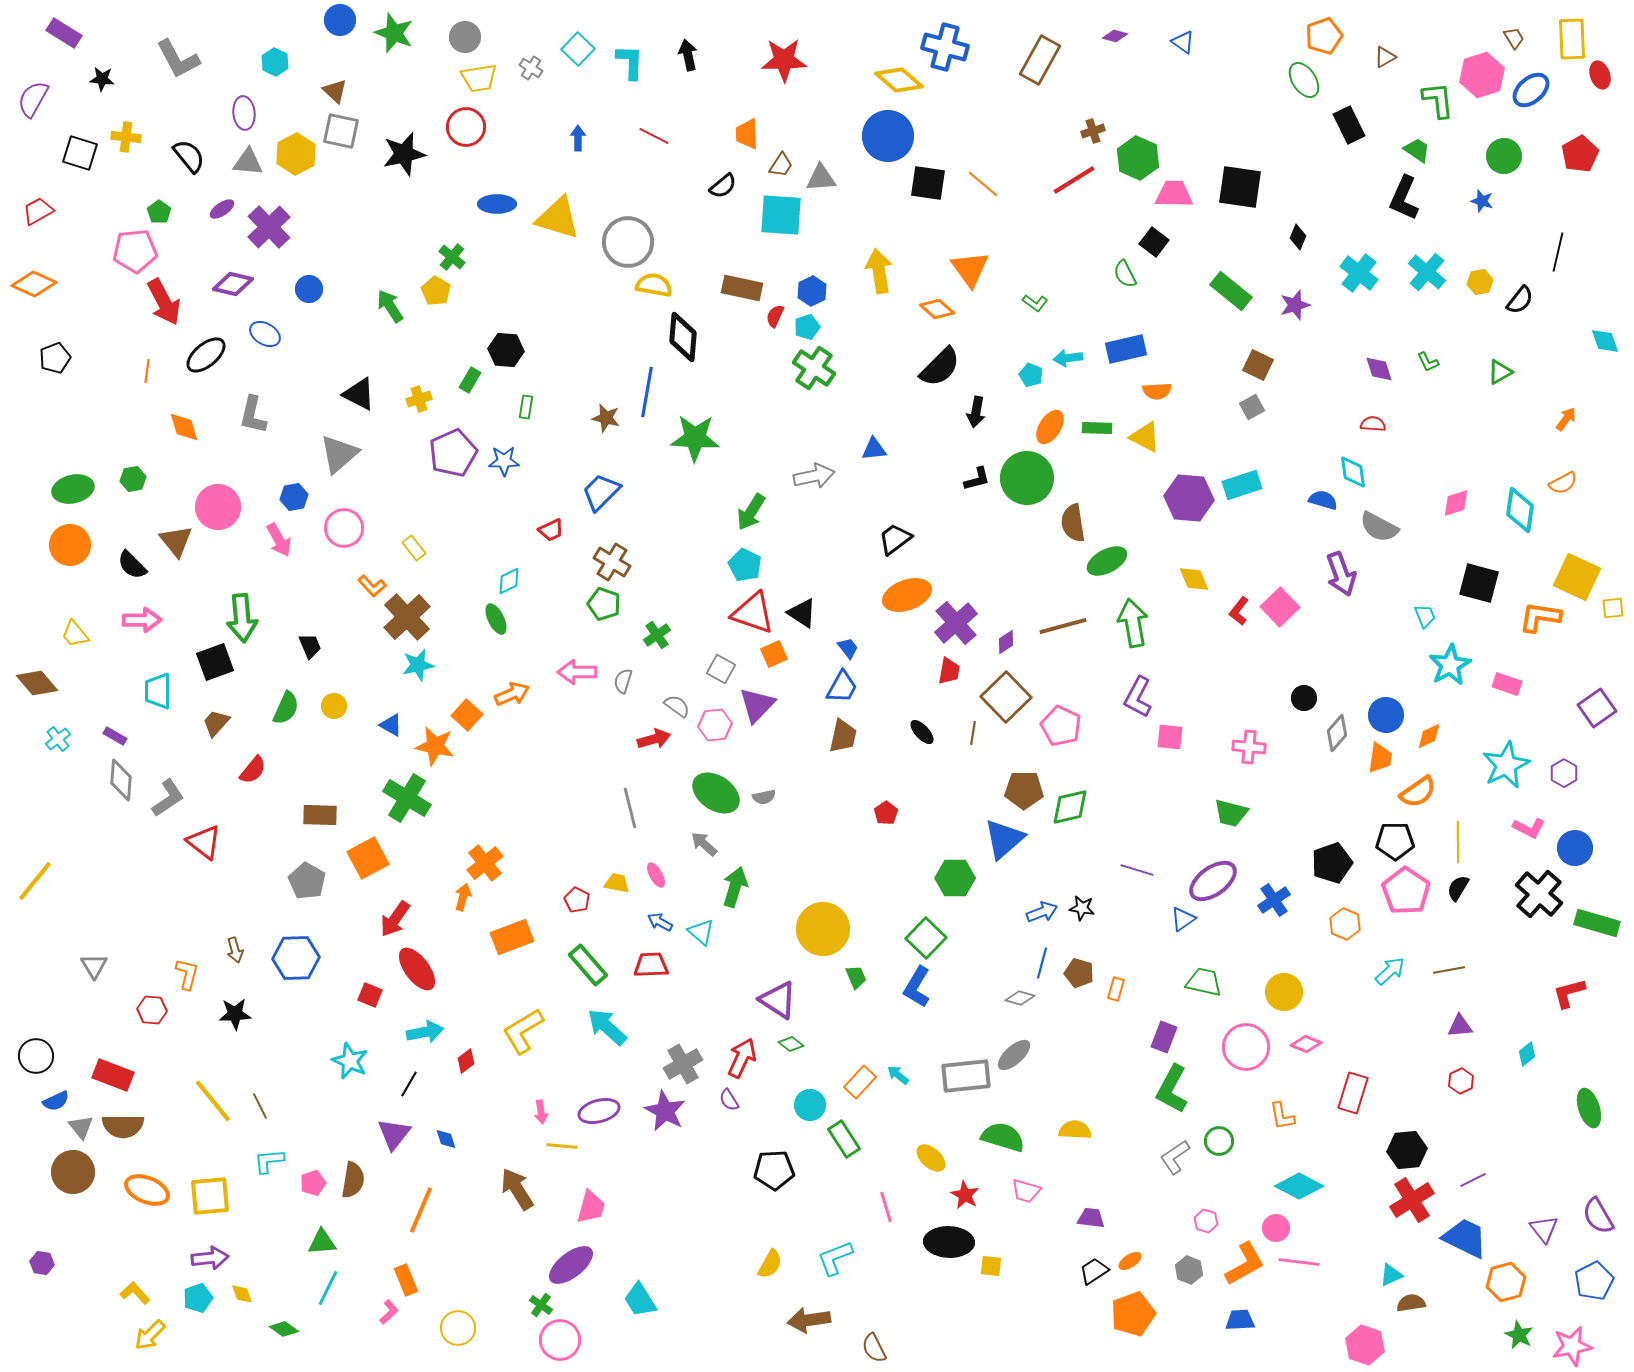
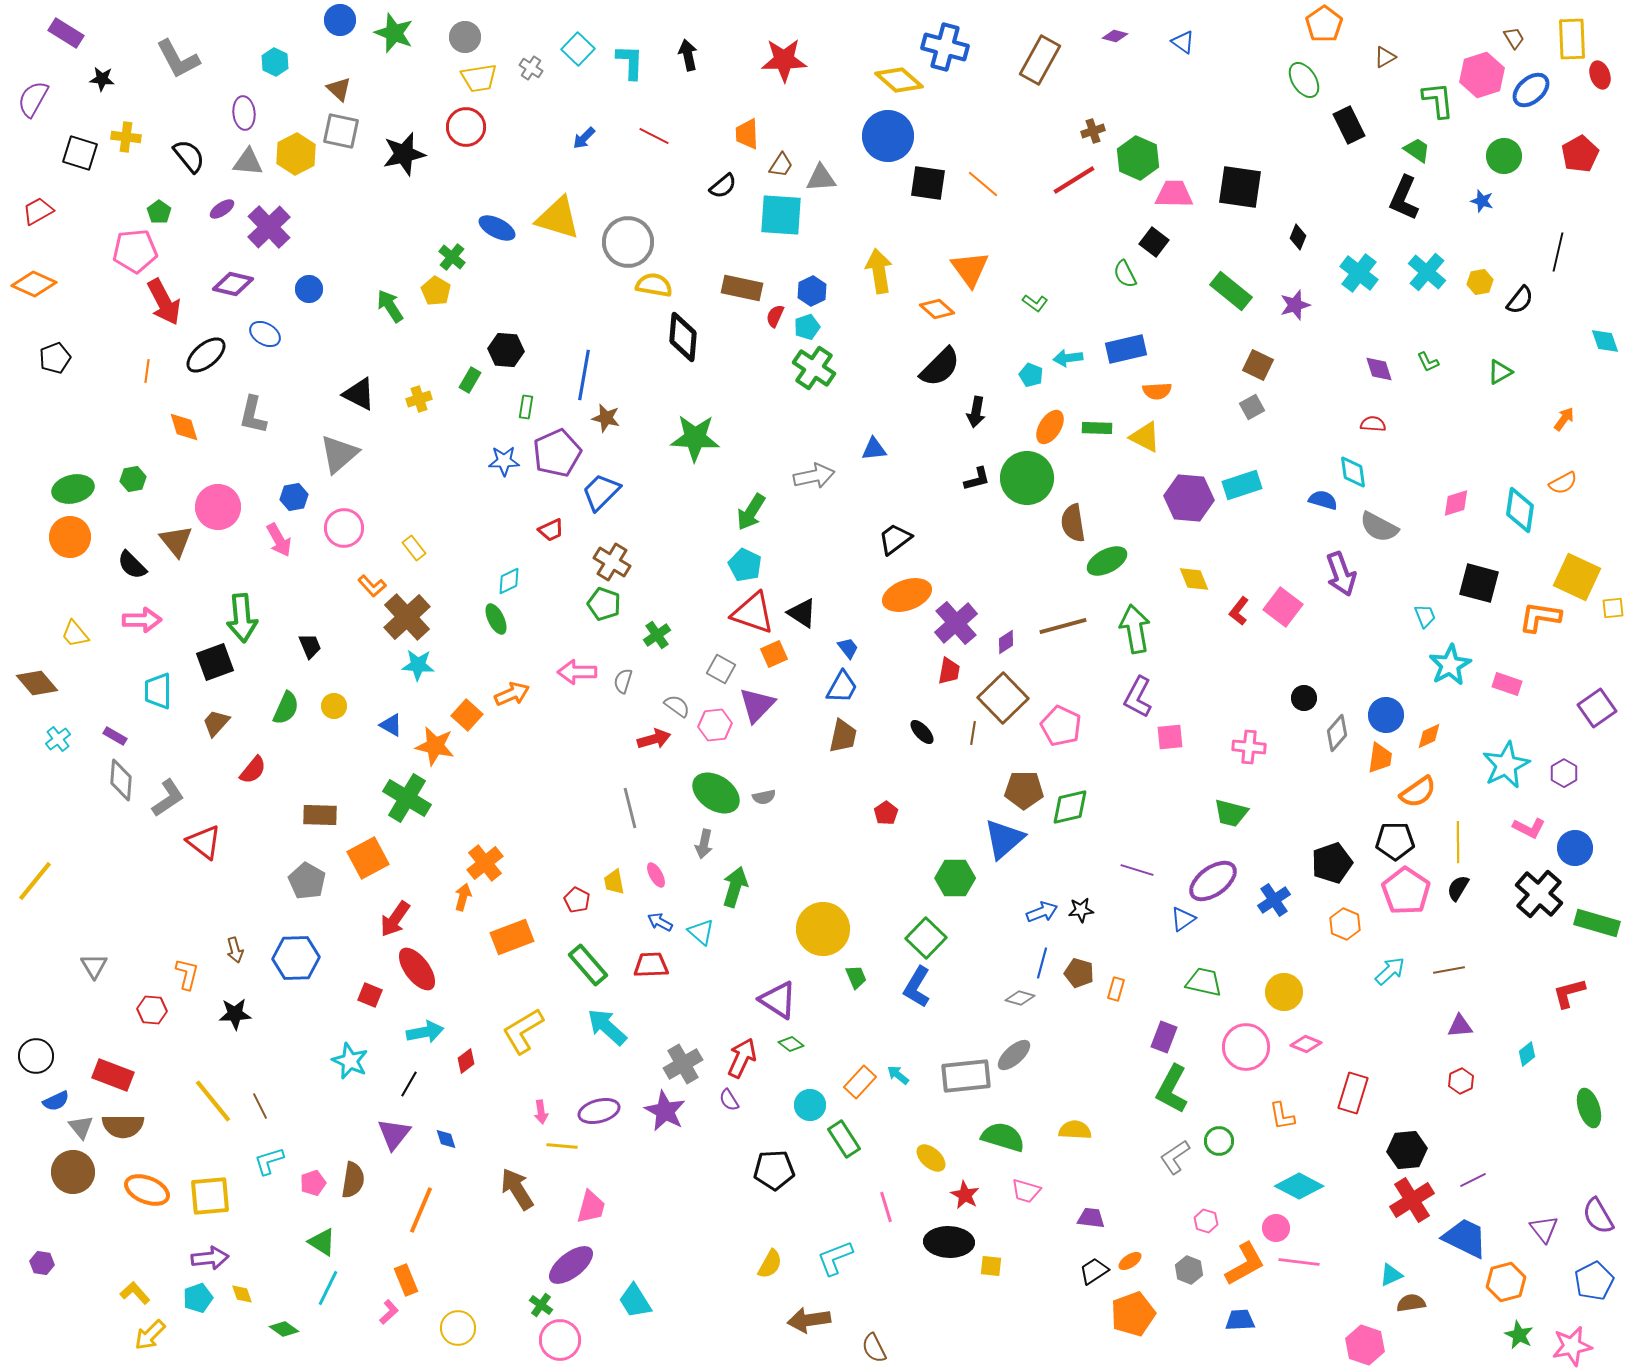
purple rectangle at (64, 33): moved 2 px right
orange pentagon at (1324, 36): moved 12 px up; rotated 15 degrees counterclockwise
brown triangle at (335, 91): moved 4 px right, 2 px up
blue arrow at (578, 138): moved 6 px right; rotated 135 degrees counterclockwise
blue ellipse at (497, 204): moved 24 px down; rotated 27 degrees clockwise
blue line at (647, 392): moved 63 px left, 17 px up
orange arrow at (1566, 419): moved 2 px left
purple pentagon at (453, 453): moved 104 px right
orange circle at (70, 545): moved 8 px up
pink square at (1280, 607): moved 3 px right; rotated 9 degrees counterclockwise
green arrow at (1133, 623): moved 2 px right, 6 px down
cyan star at (418, 665): rotated 16 degrees clockwise
brown square at (1006, 697): moved 3 px left, 1 px down
pink square at (1170, 737): rotated 12 degrees counterclockwise
gray arrow at (704, 844): rotated 120 degrees counterclockwise
yellow trapezoid at (617, 883): moved 3 px left, 1 px up; rotated 112 degrees counterclockwise
black star at (1082, 908): moved 1 px left, 2 px down; rotated 15 degrees counterclockwise
cyan L-shape at (269, 1161): rotated 12 degrees counterclockwise
green triangle at (322, 1242): rotated 36 degrees clockwise
cyan trapezoid at (640, 1300): moved 5 px left, 1 px down
